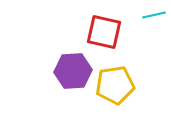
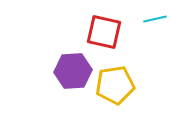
cyan line: moved 1 px right, 4 px down
